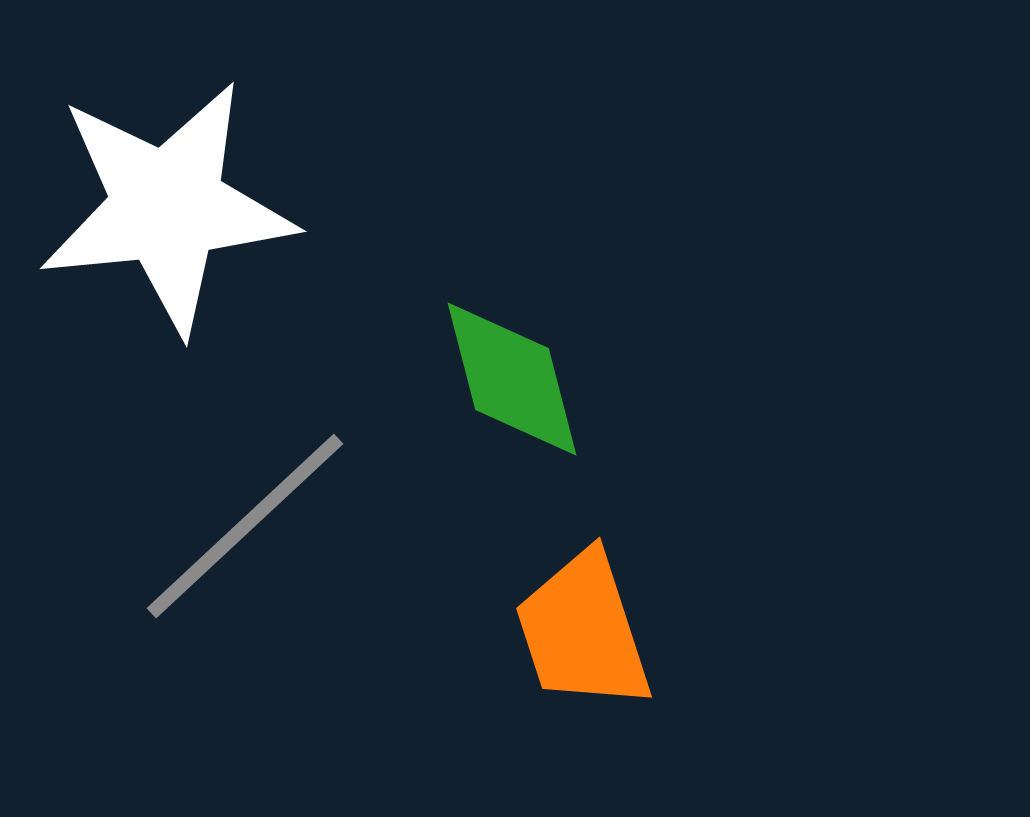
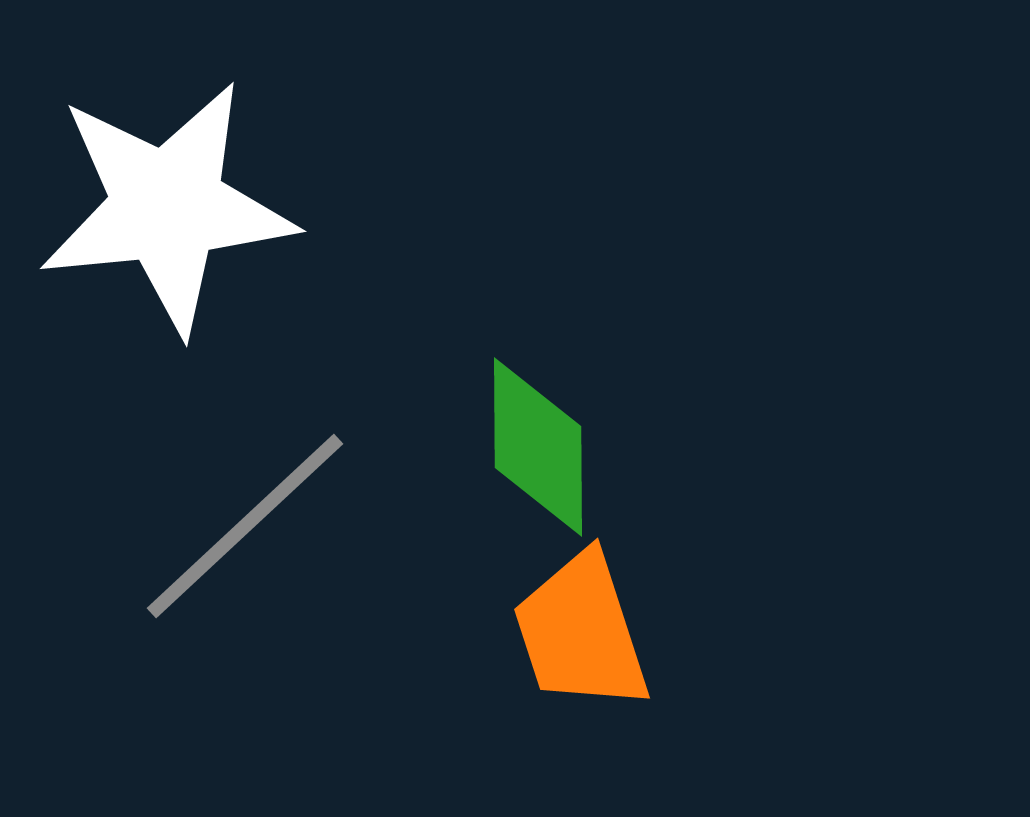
green diamond: moved 26 px right, 68 px down; rotated 14 degrees clockwise
orange trapezoid: moved 2 px left, 1 px down
